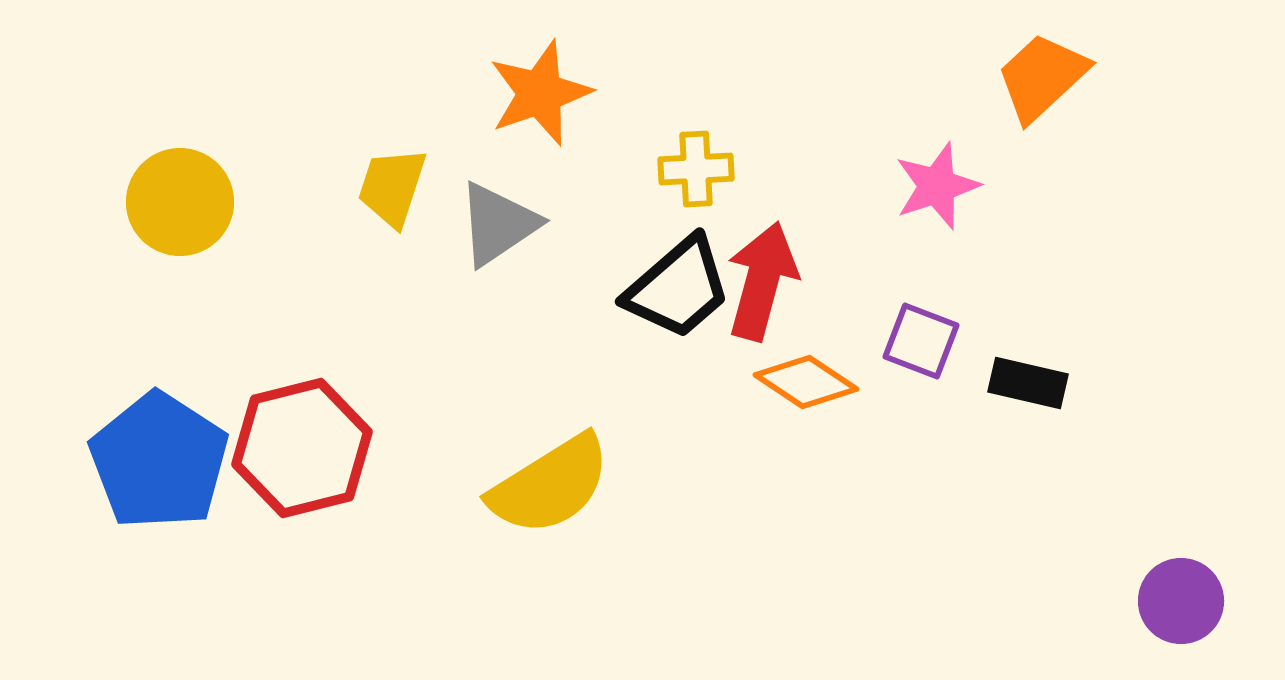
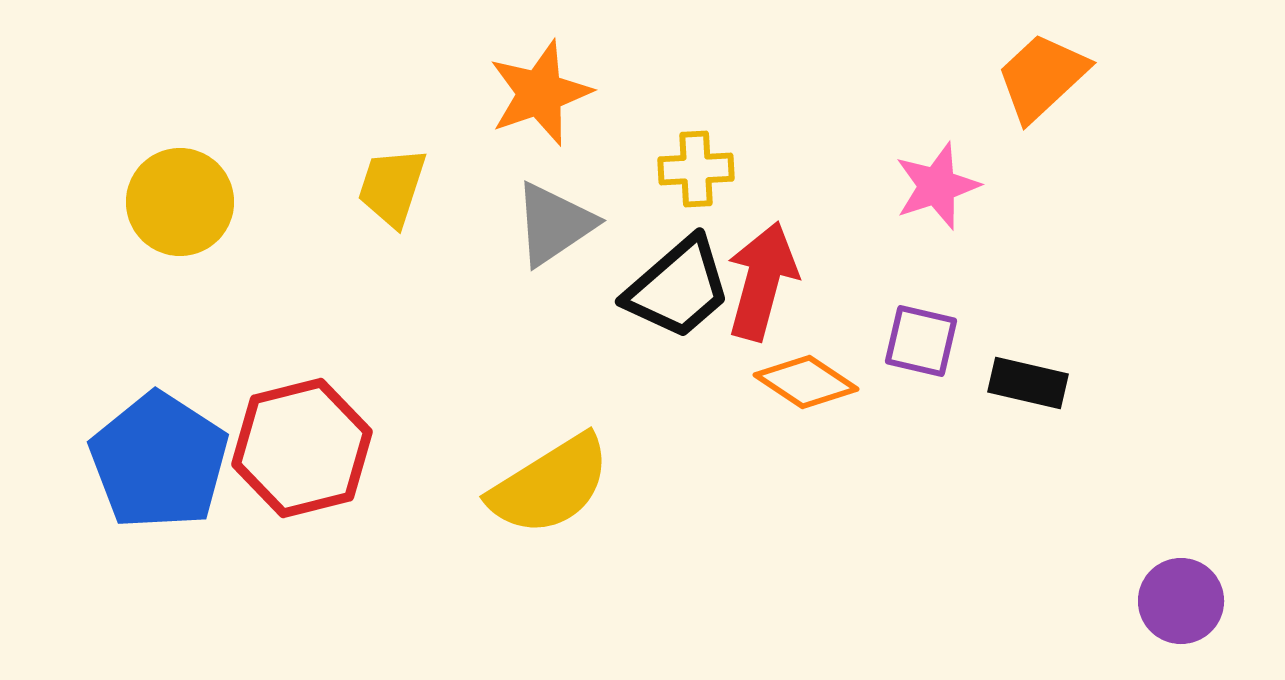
gray triangle: moved 56 px right
purple square: rotated 8 degrees counterclockwise
